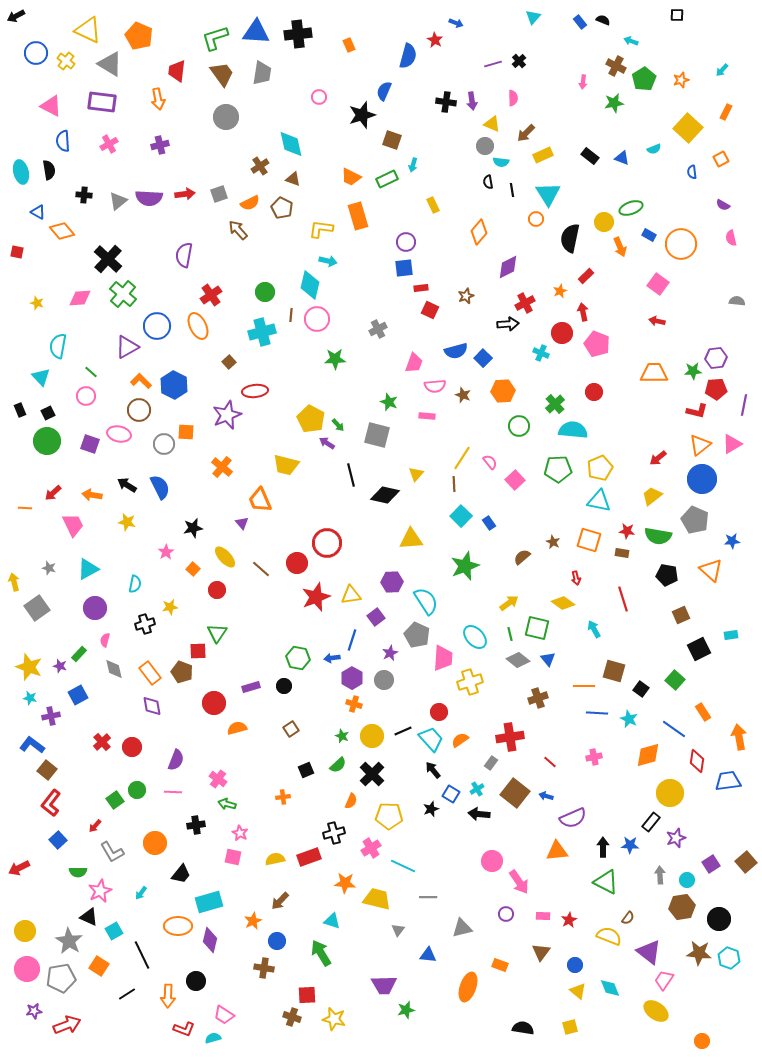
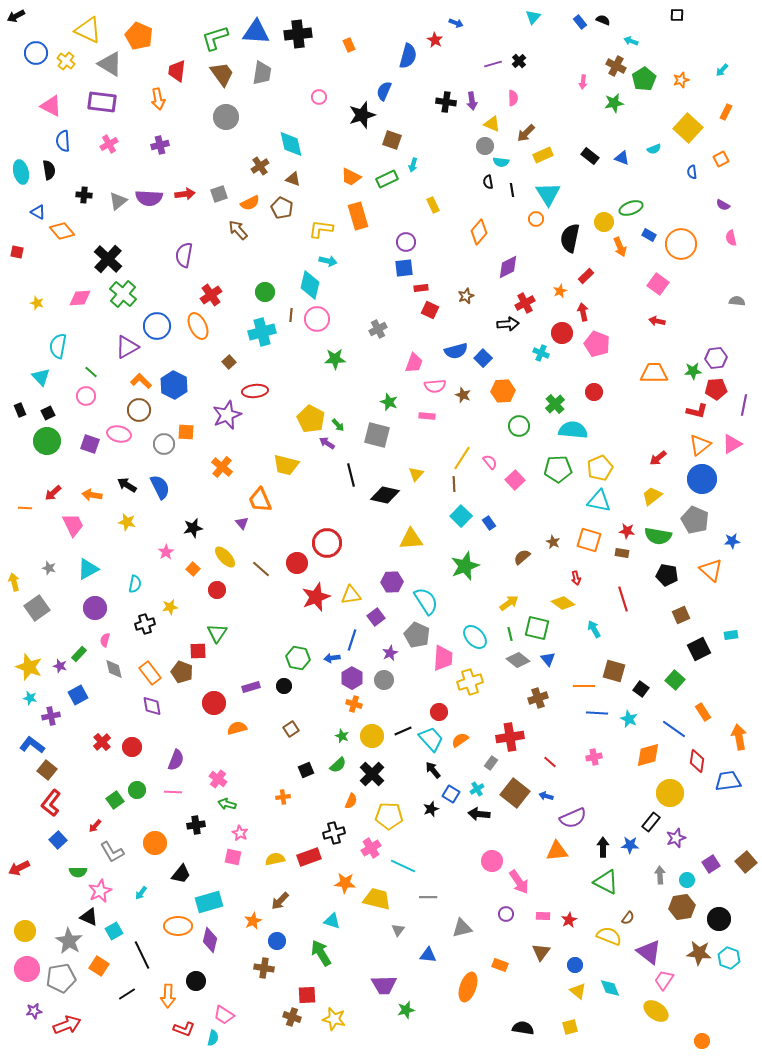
cyan semicircle at (213, 1038): rotated 119 degrees clockwise
